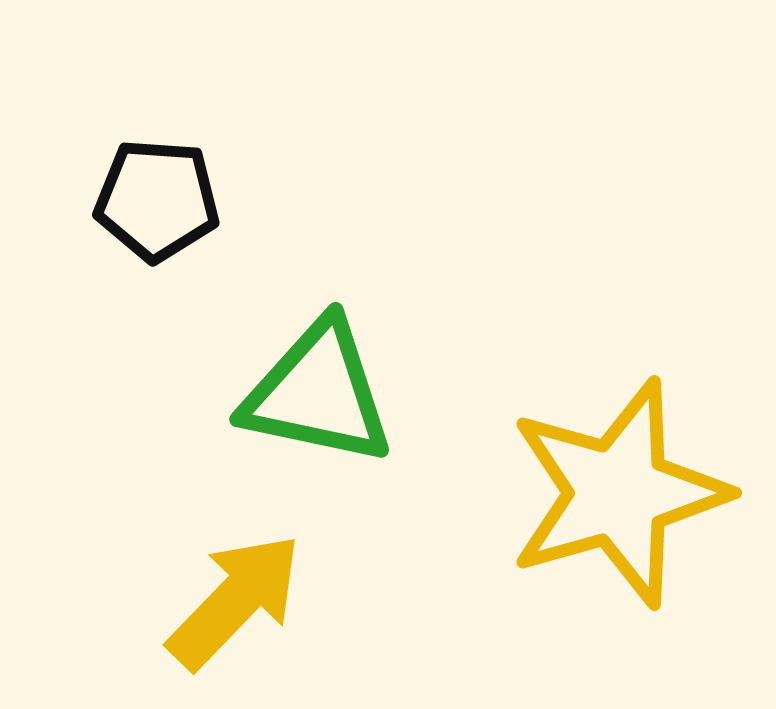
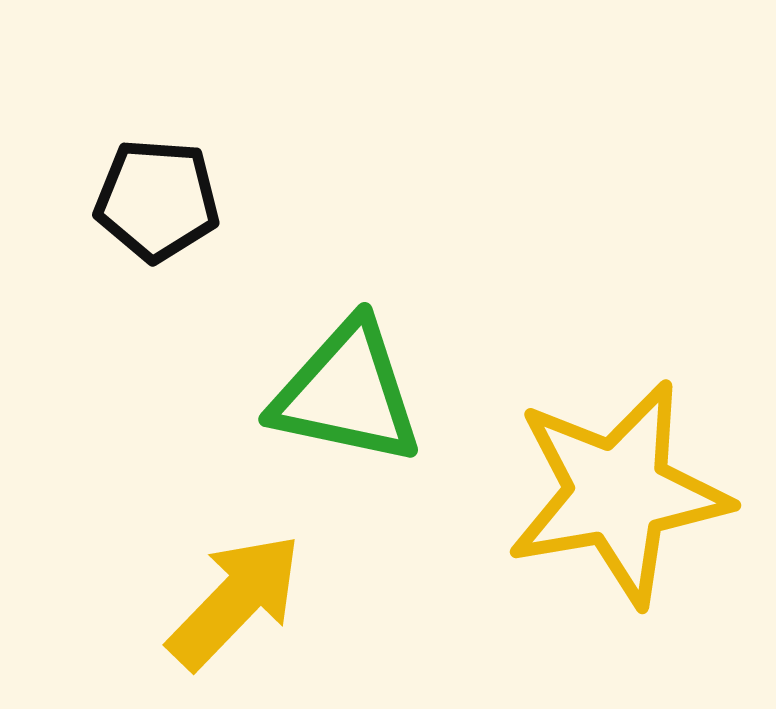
green triangle: moved 29 px right
yellow star: rotated 6 degrees clockwise
